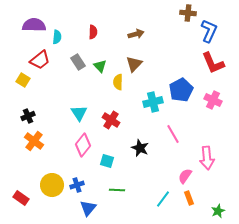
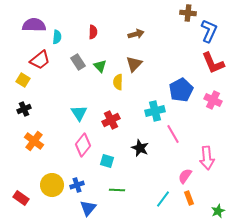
cyan cross: moved 2 px right, 9 px down
black cross: moved 4 px left, 7 px up
red cross: rotated 30 degrees clockwise
